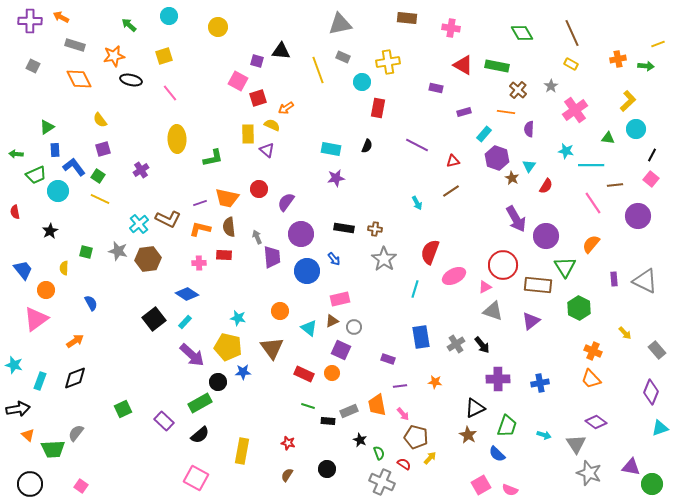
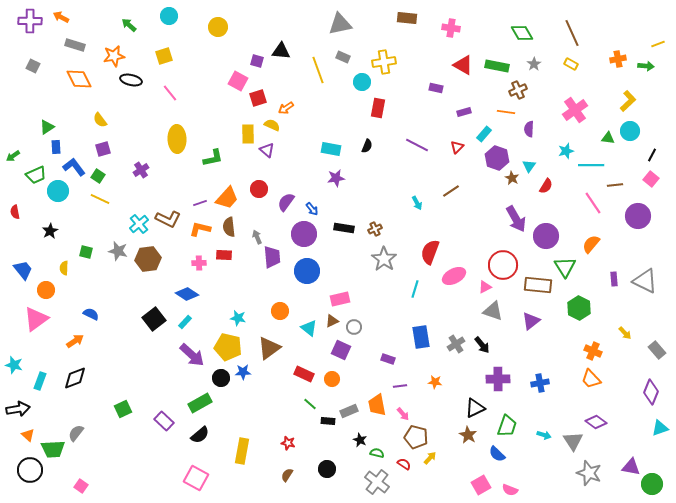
yellow cross at (388, 62): moved 4 px left
gray star at (551, 86): moved 17 px left, 22 px up
brown cross at (518, 90): rotated 24 degrees clockwise
cyan circle at (636, 129): moved 6 px left, 2 px down
blue rectangle at (55, 150): moved 1 px right, 3 px up
cyan star at (566, 151): rotated 28 degrees counterclockwise
green arrow at (16, 154): moved 3 px left, 2 px down; rotated 40 degrees counterclockwise
red triangle at (453, 161): moved 4 px right, 14 px up; rotated 32 degrees counterclockwise
orange trapezoid at (227, 198): rotated 60 degrees counterclockwise
brown cross at (375, 229): rotated 32 degrees counterclockwise
purple circle at (301, 234): moved 3 px right
blue arrow at (334, 259): moved 22 px left, 50 px up
blue semicircle at (91, 303): moved 11 px down; rotated 35 degrees counterclockwise
brown triangle at (272, 348): moved 3 px left; rotated 30 degrees clockwise
orange circle at (332, 373): moved 6 px down
black circle at (218, 382): moved 3 px right, 4 px up
green line at (308, 406): moved 2 px right, 2 px up; rotated 24 degrees clockwise
gray triangle at (576, 444): moved 3 px left, 3 px up
green semicircle at (379, 453): moved 2 px left; rotated 56 degrees counterclockwise
gray cross at (382, 482): moved 5 px left; rotated 15 degrees clockwise
black circle at (30, 484): moved 14 px up
